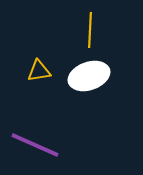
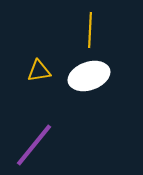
purple line: moved 1 px left; rotated 75 degrees counterclockwise
